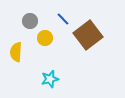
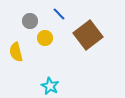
blue line: moved 4 px left, 5 px up
yellow semicircle: rotated 18 degrees counterclockwise
cyan star: moved 7 px down; rotated 30 degrees counterclockwise
